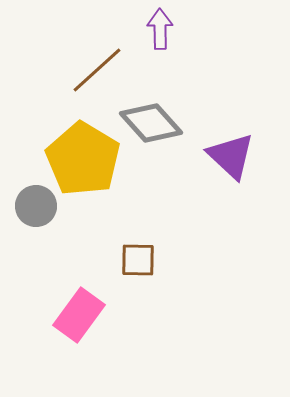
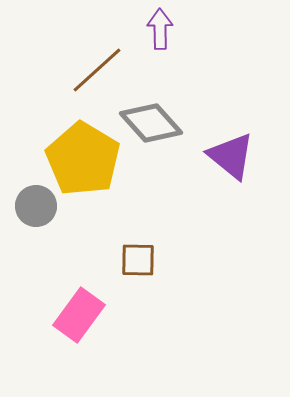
purple triangle: rotated 4 degrees counterclockwise
